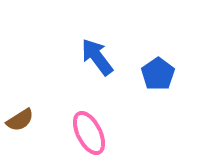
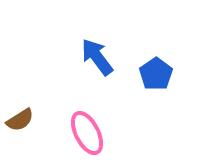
blue pentagon: moved 2 px left
pink ellipse: moved 2 px left
